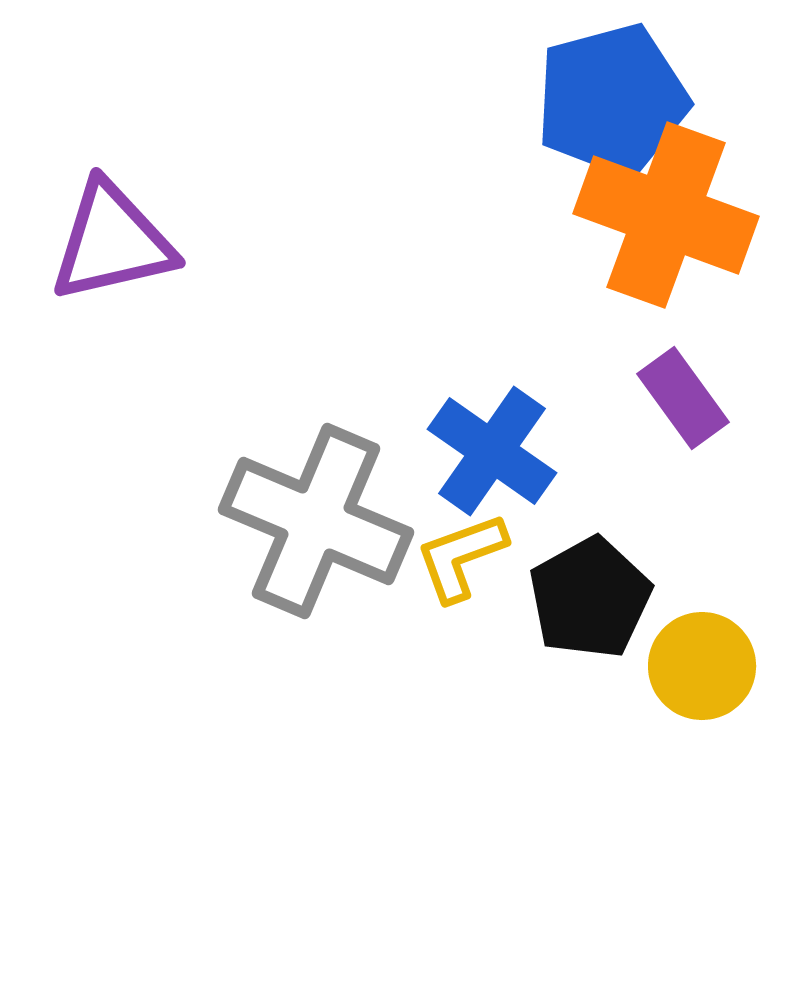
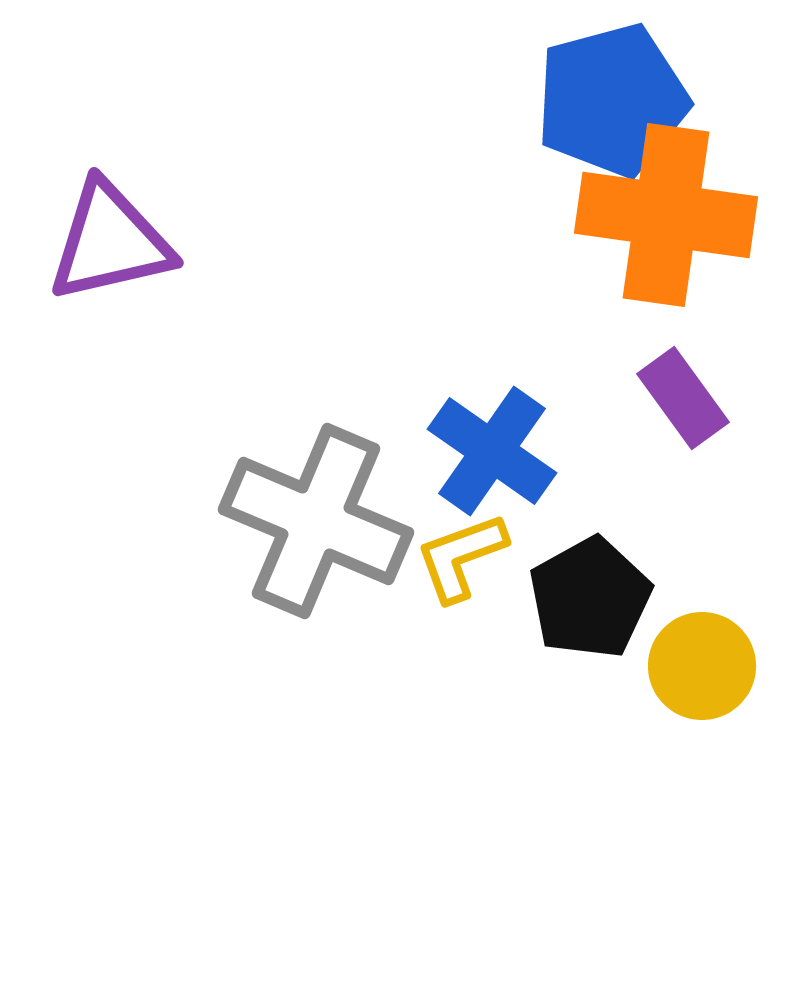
orange cross: rotated 12 degrees counterclockwise
purple triangle: moved 2 px left
